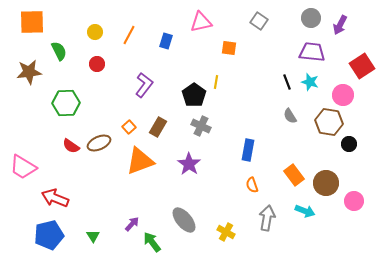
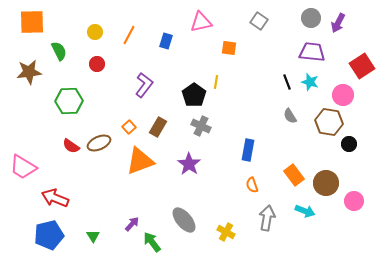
purple arrow at (340, 25): moved 2 px left, 2 px up
green hexagon at (66, 103): moved 3 px right, 2 px up
